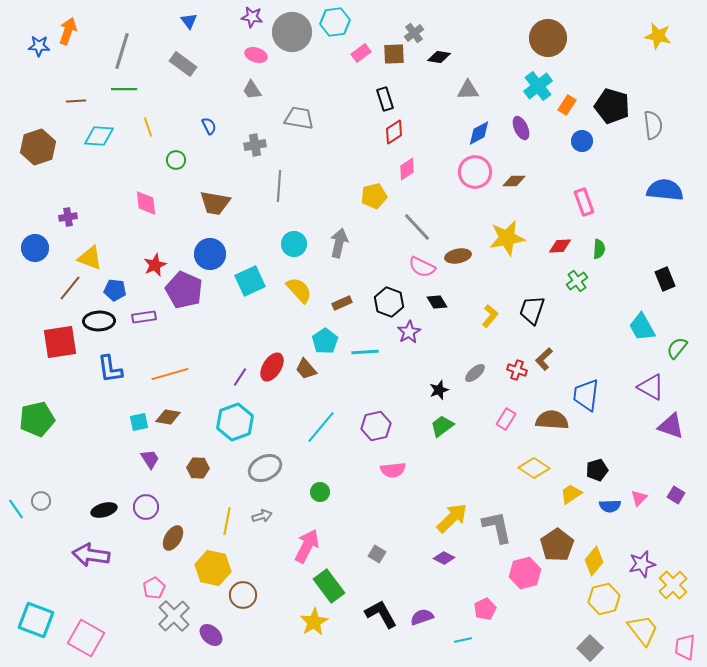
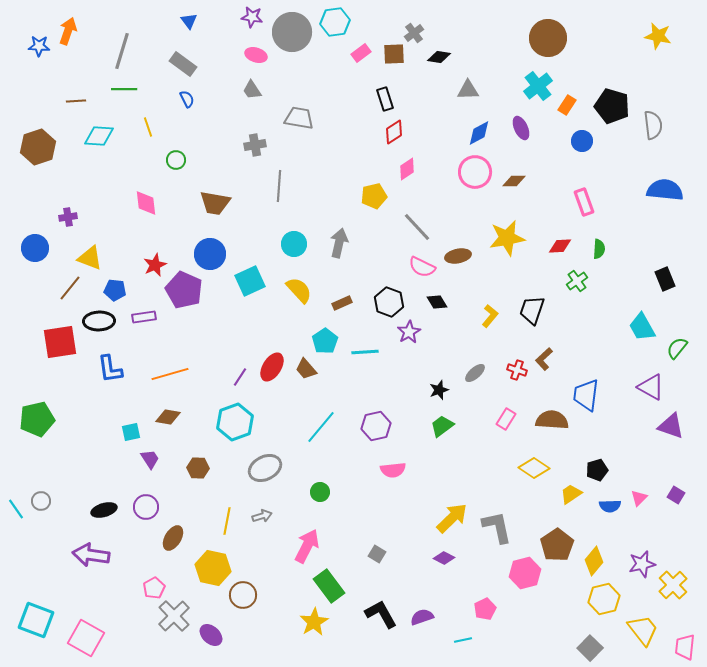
blue semicircle at (209, 126): moved 22 px left, 27 px up
cyan square at (139, 422): moved 8 px left, 10 px down
